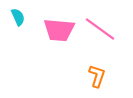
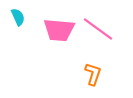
pink line: moved 2 px left
orange L-shape: moved 4 px left, 2 px up
